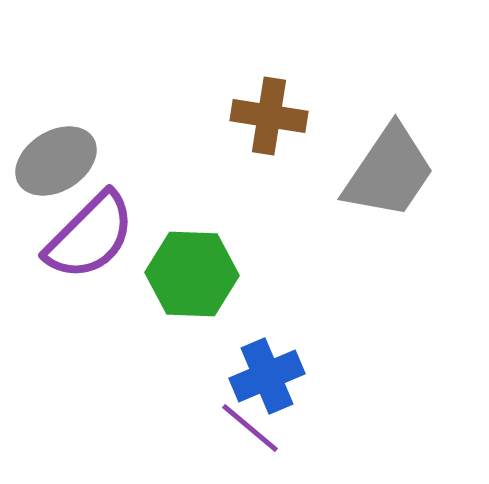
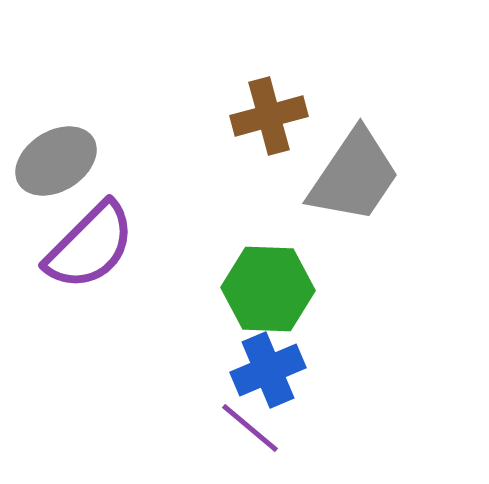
brown cross: rotated 24 degrees counterclockwise
gray trapezoid: moved 35 px left, 4 px down
purple semicircle: moved 10 px down
green hexagon: moved 76 px right, 15 px down
blue cross: moved 1 px right, 6 px up
